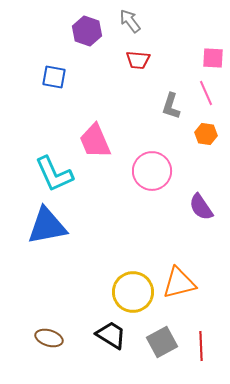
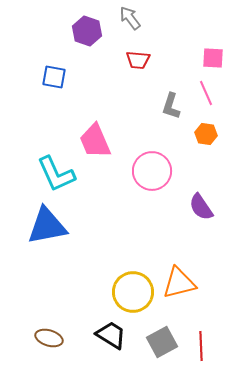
gray arrow: moved 3 px up
cyan L-shape: moved 2 px right
